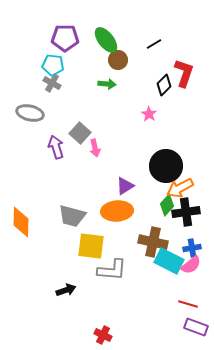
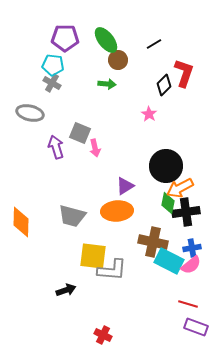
gray square: rotated 20 degrees counterclockwise
green diamond: moved 1 px right, 2 px up; rotated 30 degrees counterclockwise
yellow square: moved 2 px right, 10 px down
